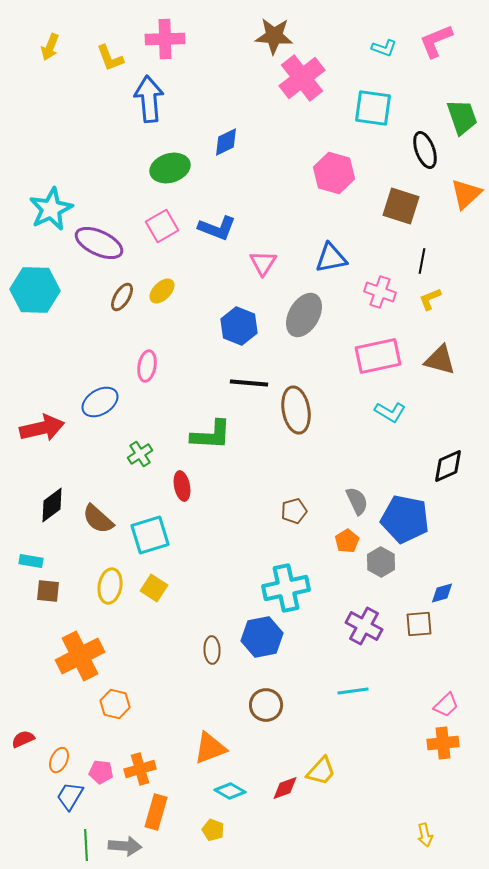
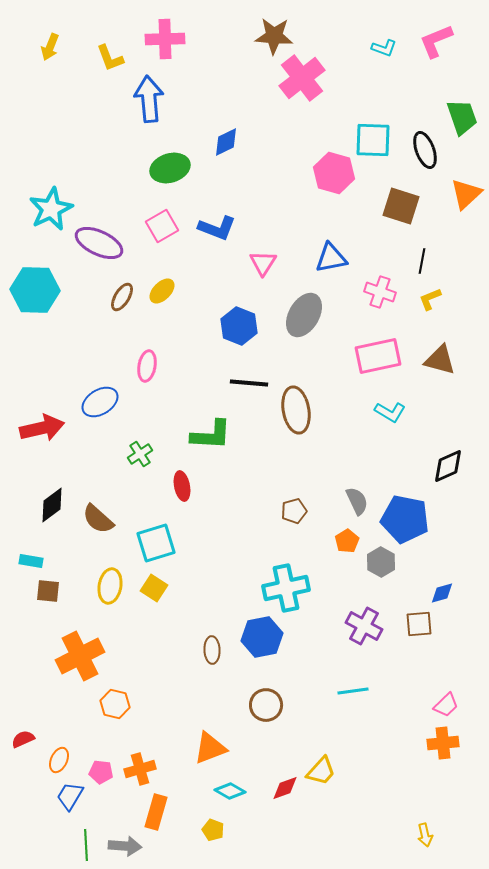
cyan square at (373, 108): moved 32 px down; rotated 6 degrees counterclockwise
cyan square at (150, 535): moved 6 px right, 8 px down
